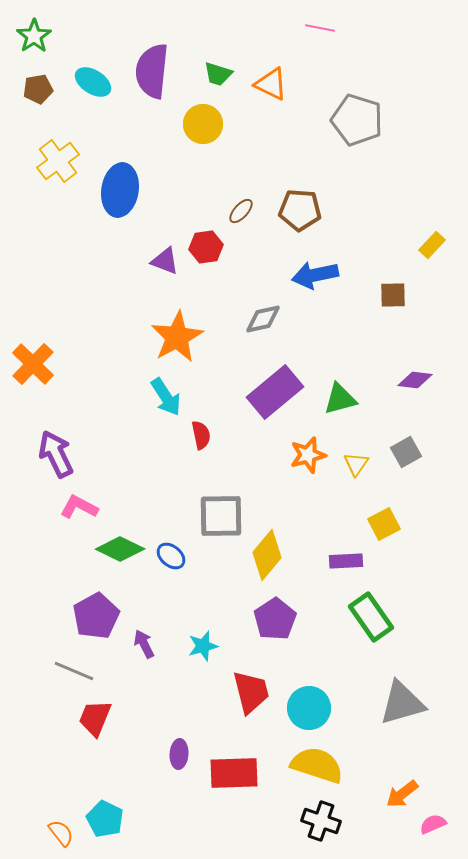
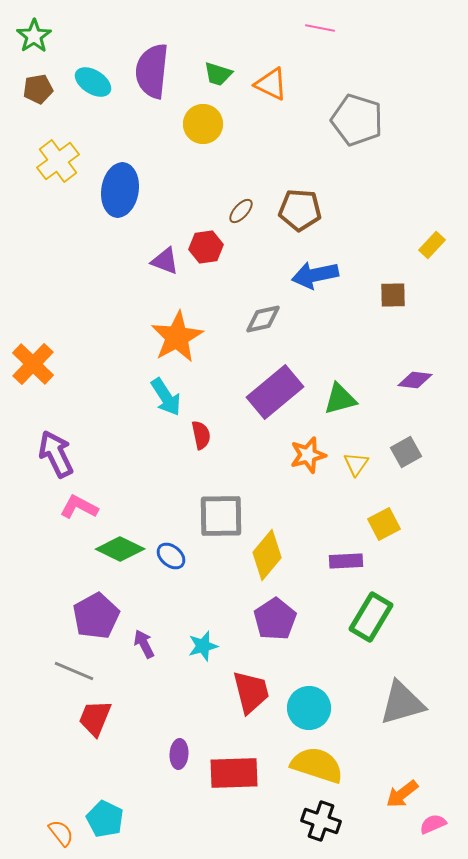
green rectangle at (371, 617): rotated 66 degrees clockwise
